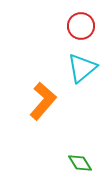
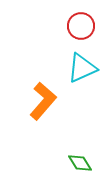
cyan triangle: rotated 16 degrees clockwise
